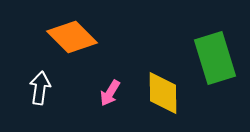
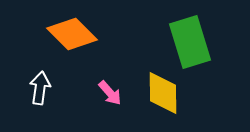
orange diamond: moved 3 px up
green rectangle: moved 25 px left, 16 px up
pink arrow: rotated 72 degrees counterclockwise
